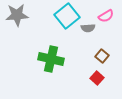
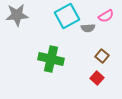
cyan square: rotated 10 degrees clockwise
